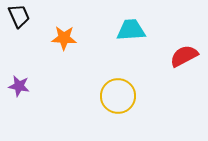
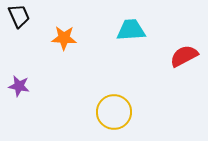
yellow circle: moved 4 px left, 16 px down
